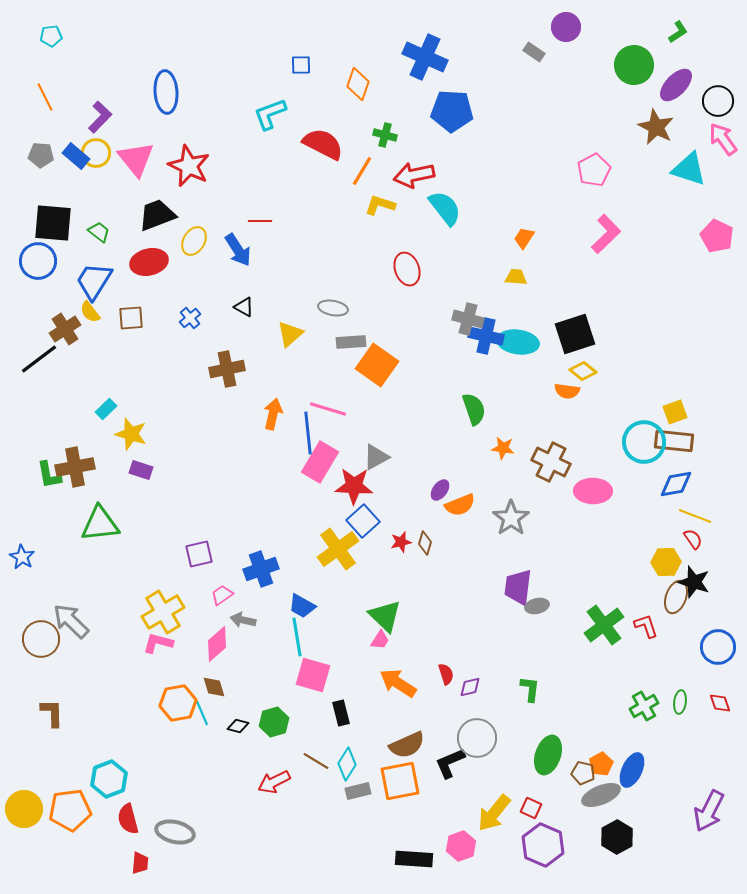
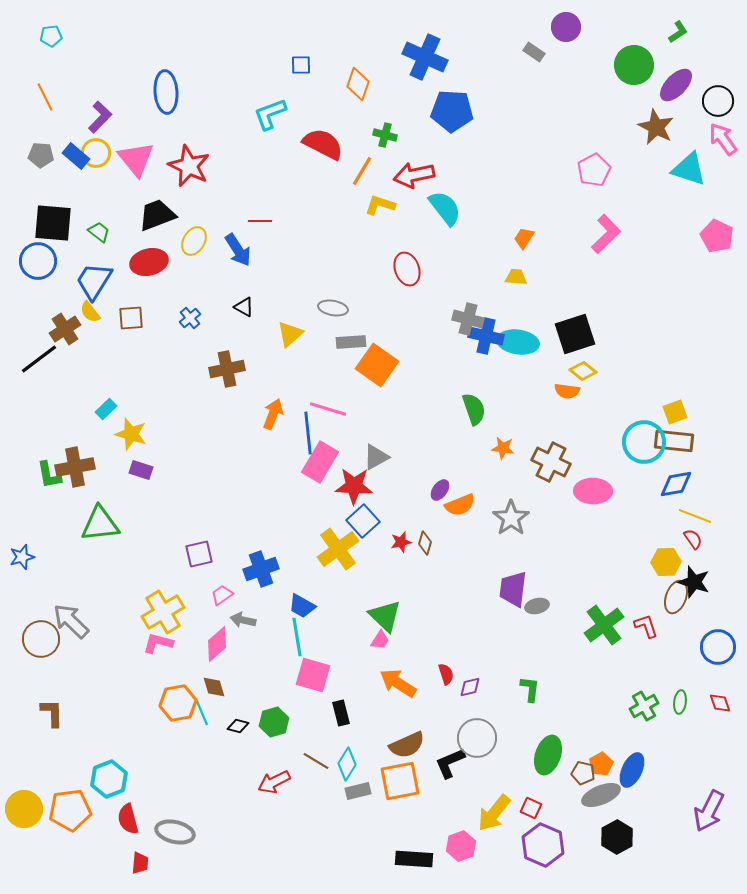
orange arrow at (273, 414): rotated 8 degrees clockwise
blue star at (22, 557): rotated 25 degrees clockwise
purple trapezoid at (518, 587): moved 5 px left, 2 px down
